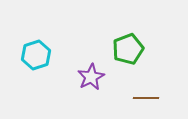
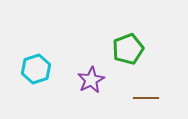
cyan hexagon: moved 14 px down
purple star: moved 3 px down
